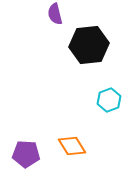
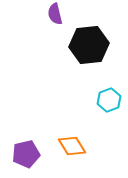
purple pentagon: rotated 16 degrees counterclockwise
